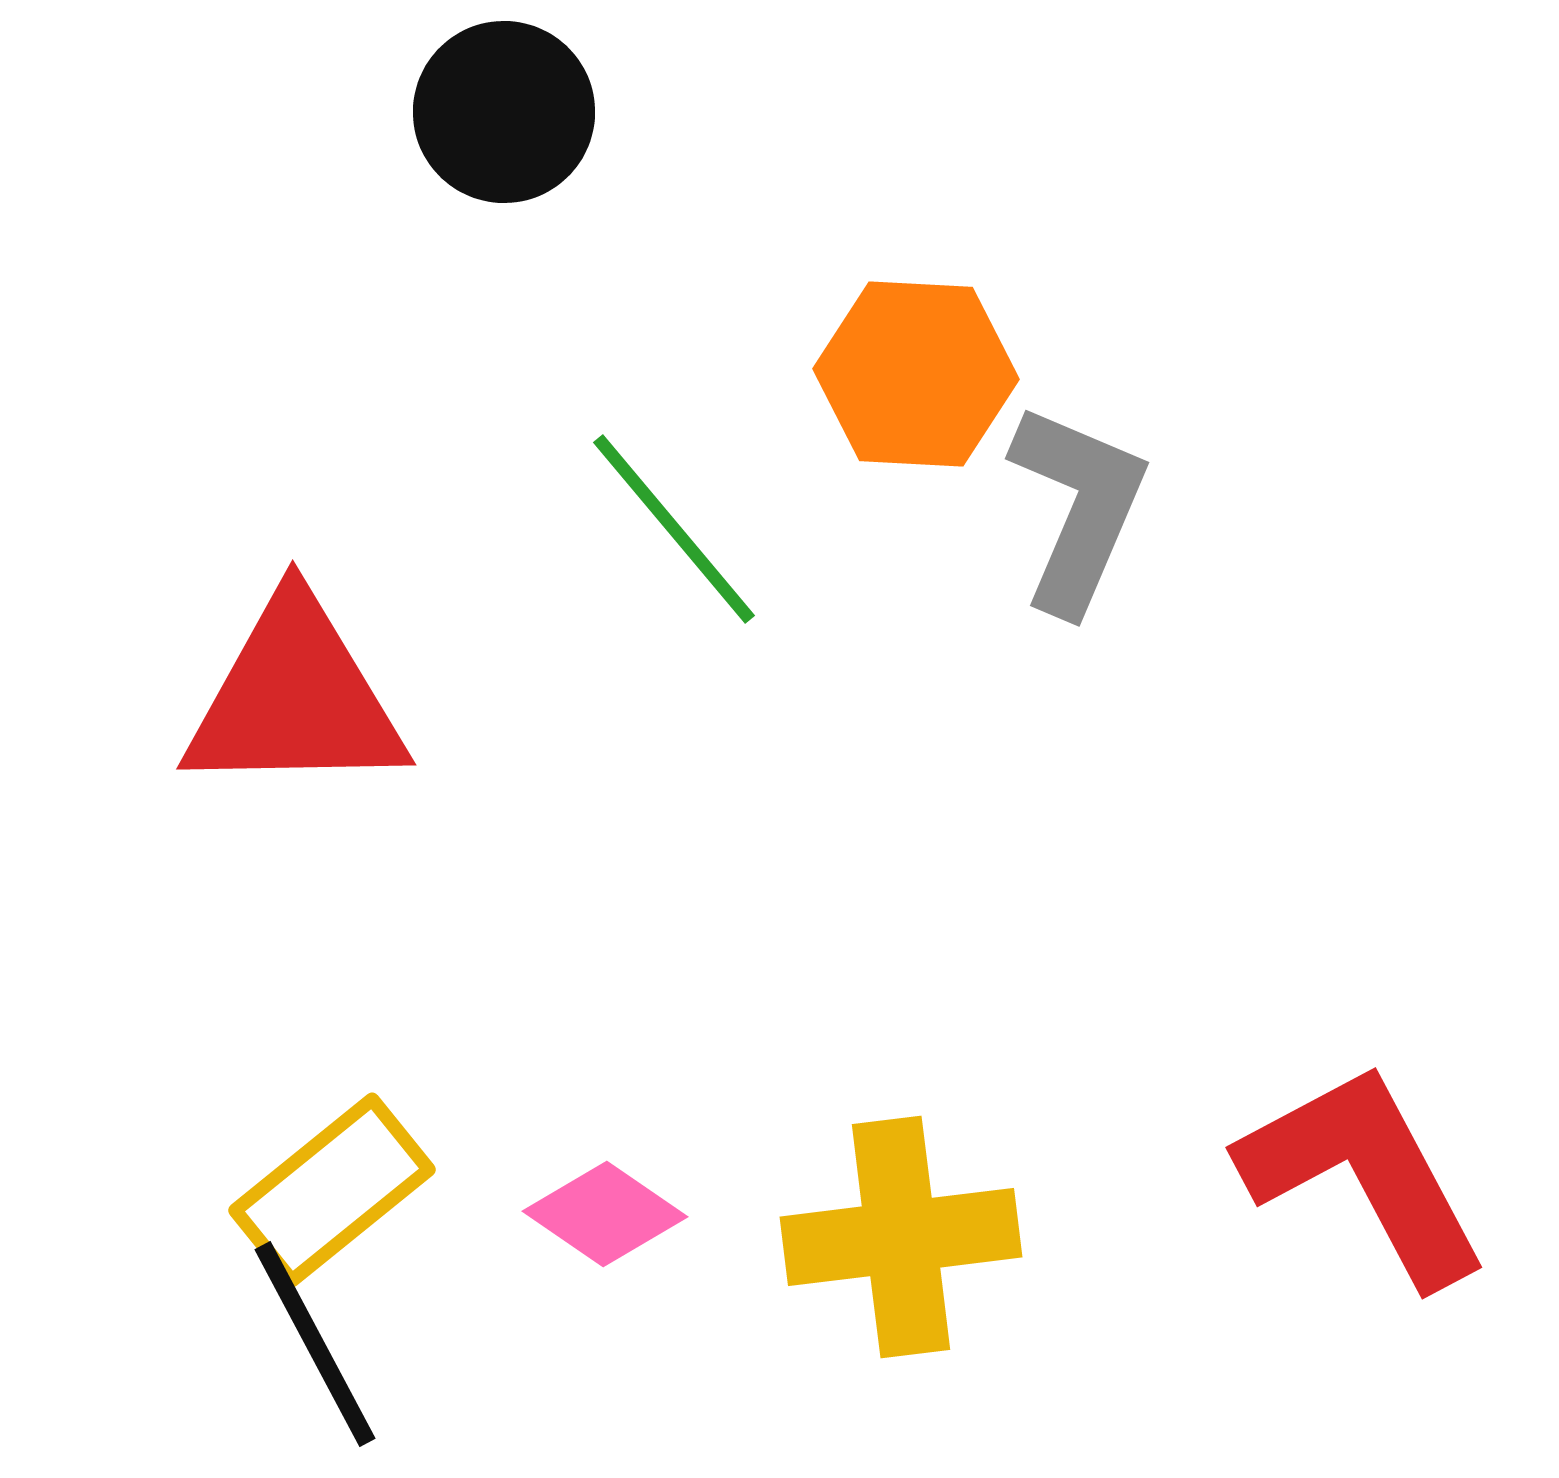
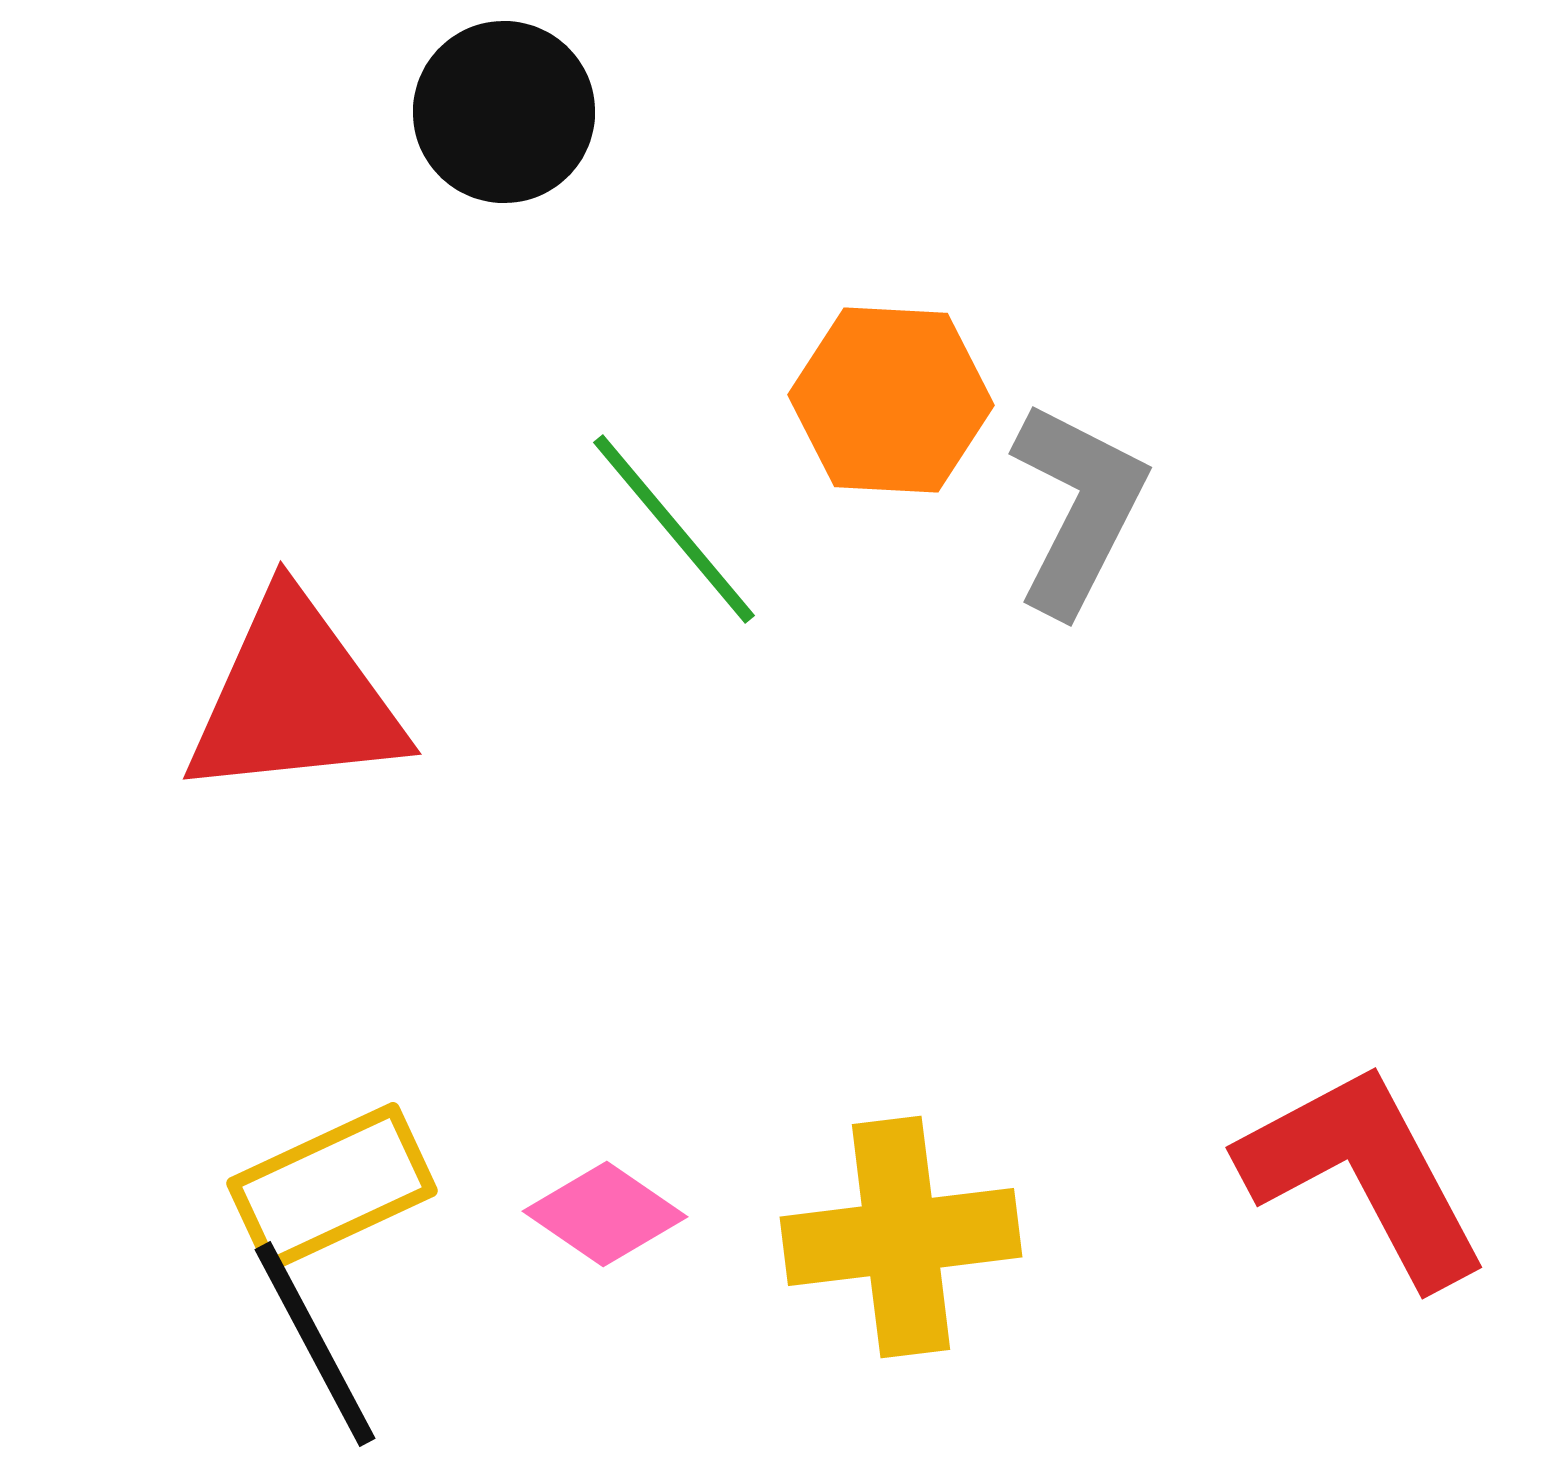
orange hexagon: moved 25 px left, 26 px down
gray L-shape: rotated 4 degrees clockwise
red triangle: rotated 5 degrees counterclockwise
yellow rectangle: moved 3 px up; rotated 14 degrees clockwise
